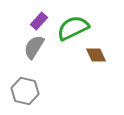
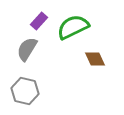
green semicircle: moved 1 px up
gray semicircle: moved 7 px left, 2 px down
brown diamond: moved 1 px left, 4 px down
